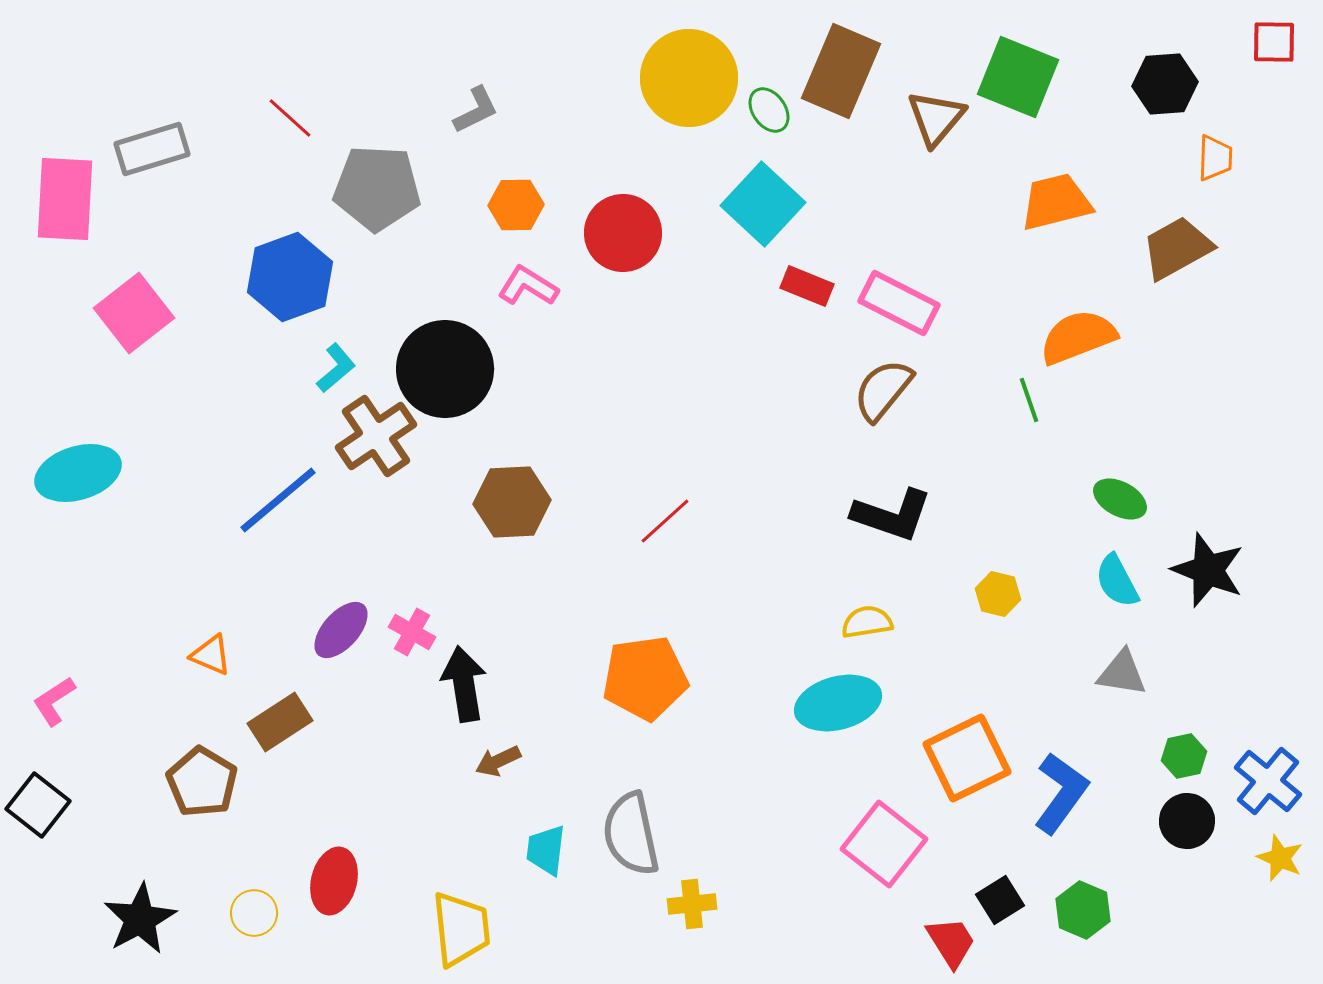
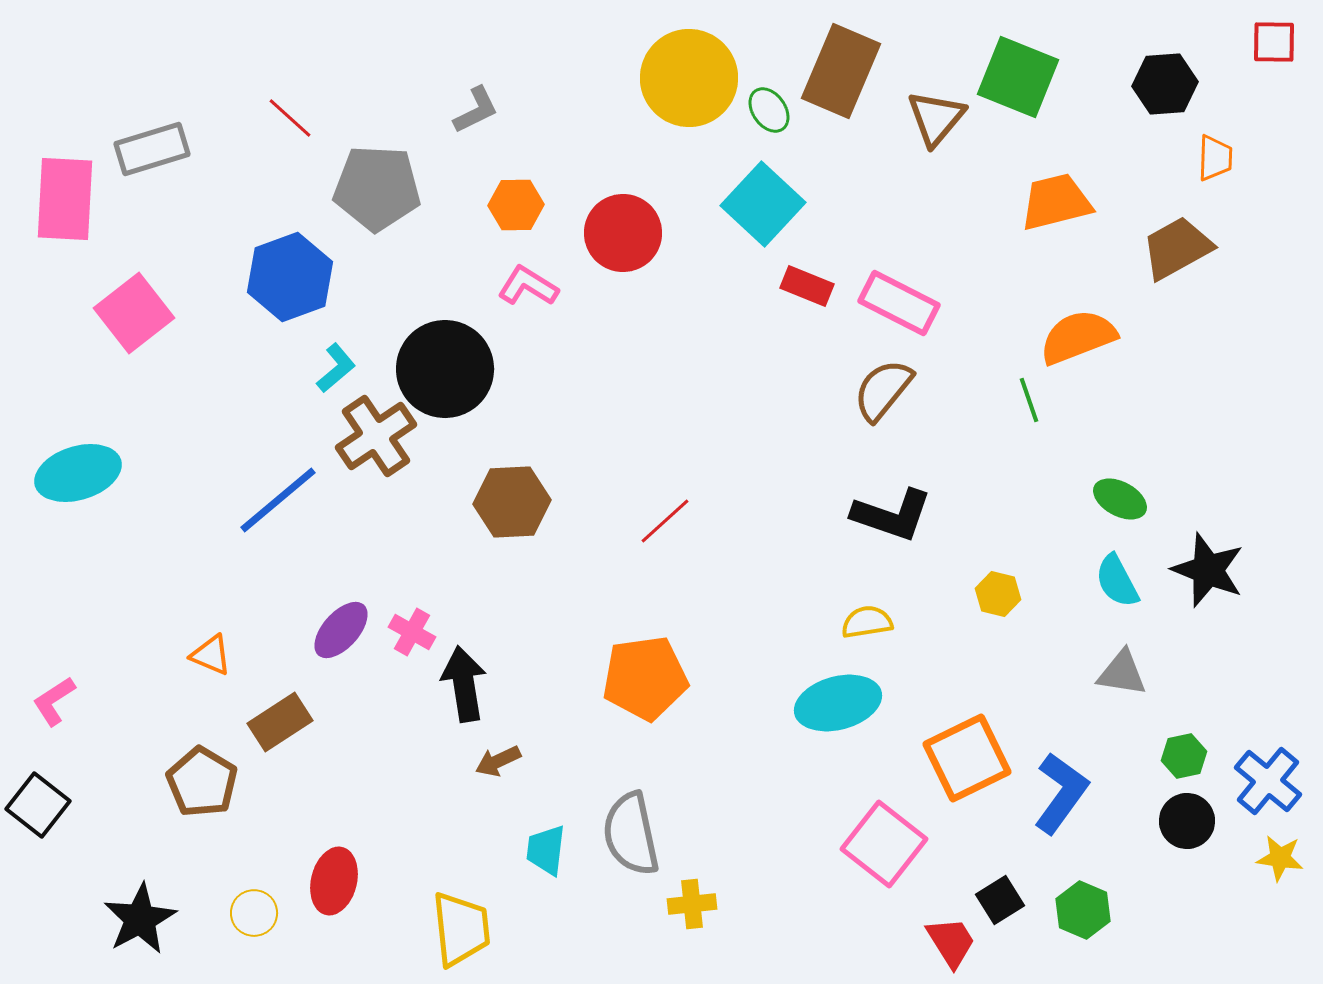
yellow star at (1280, 858): rotated 15 degrees counterclockwise
